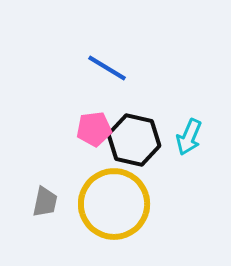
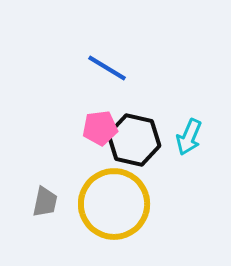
pink pentagon: moved 6 px right, 1 px up
